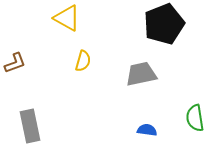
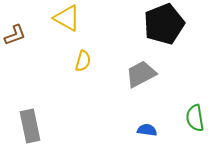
brown L-shape: moved 28 px up
gray trapezoid: rotated 16 degrees counterclockwise
